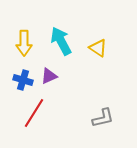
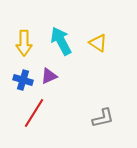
yellow triangle: moved 5 px up
